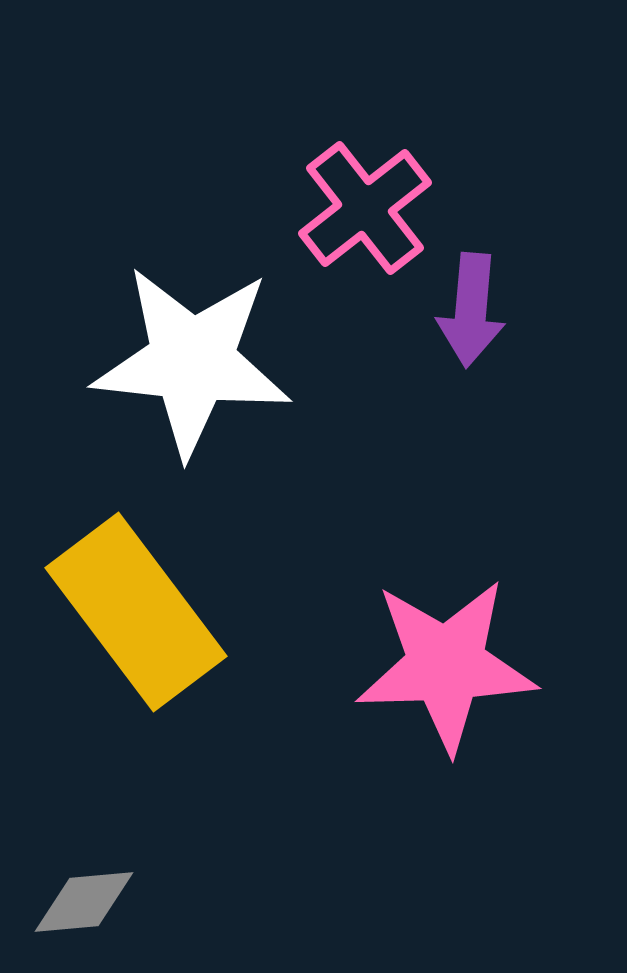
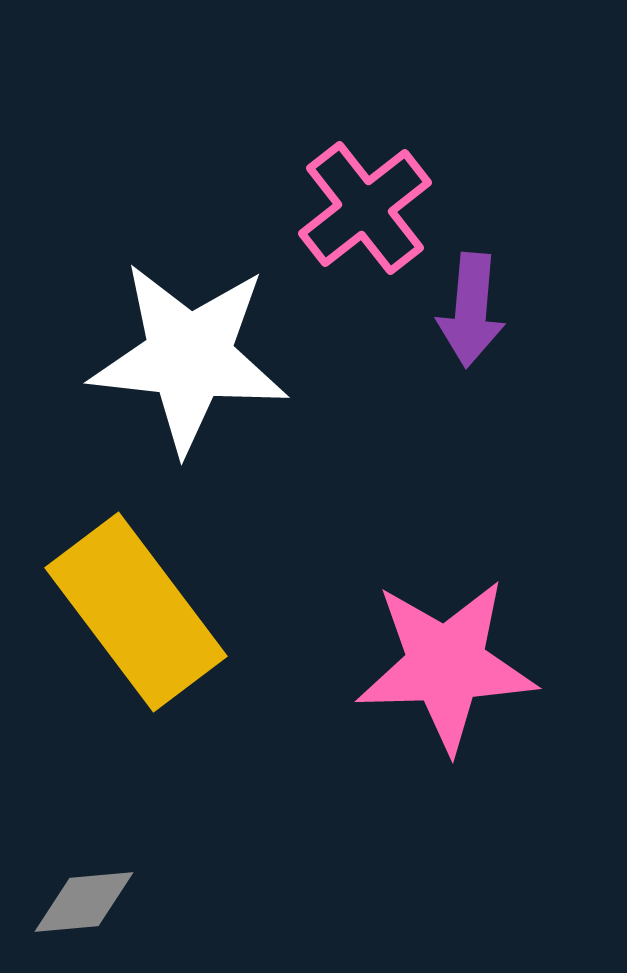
white star: moved 3 px left, 4 px up
